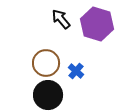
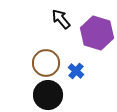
purple hexagon: moved 9 px down
